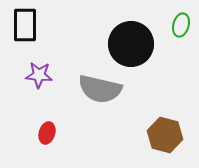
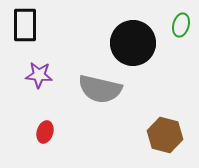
black circle: moved 2 px right, 1 px up
red ellipse: moved 2 px left, 1 px up
